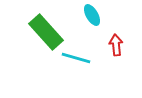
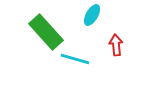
cyan ellipse: rotated 60 degrees clockwise
cyan line: moved 1 px left, 1 px down
